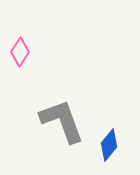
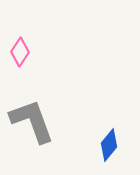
gray L-shape: moved 30 px left
